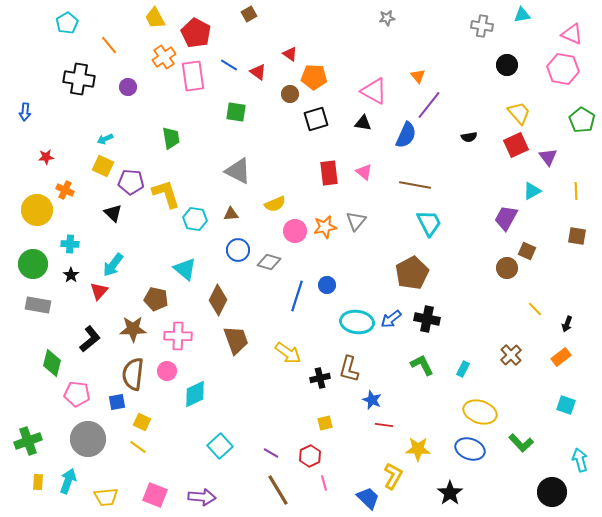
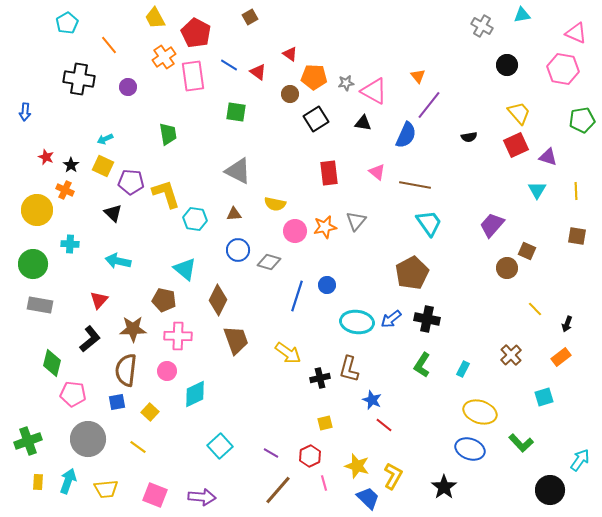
brown square at (249, 14): moved 1 px right, 3 px down
gray star at (387, 18): moved 41 px left, 65 px down
gray cross at (482, 26): rotated 20 degrees clockwise
pink triangle at (572, 34): moved 4 px right, 1 px up
black square at (316, 119): rotated 15 degrees counterclockwise
green pentagon at (582, 120): rotated 30 degrees clockwise
green trapezoid at (171, 138): moved 3 px left, 4 px up
red star at (46, 157): rotated 28 degrees clockwise
purple triangle at (548, 157): rotated 36 degrees counterclockwise
pink triangle at (364, 172): moved 13 px right
cyan triangle at (532, 191): moved 5 px right, 1 px up; rotated 30 degrees counterclockwise
yellow semicircle at (275, 204): rotated 35 degrees clockwise
brown triangle at (231, 214): moved 3 px right
purple trapezoid at (506, 218): moved 14 px left, 7 px down; rotated 12 degrees clockwise
cyan trapezoid at (429, 223): rotated 8 degrees counterclockwise
cyan arrow at (113, 265): moved 5 px right, 4 px up; rotated 65 degrees clockwise
black star at (71, 275): moved 110 px up
red triangle at (99, 291): moved 9 px down
brown pentagon at (156, 299): moved 8 px right, 1 px down
gray rectangle at (38, 305): moved 2 px right
green L-shape at (422, 365): rotated 120 degrees counterclockwise
brown semicircle at (133, 374): moved 7 px left, 4 px up
pink pentagon at (77, 394): moved 4 px left
cyan square at (566, 405): moved 22 px left, 8 px up; rotated 36 degrees counterclockwise
yellow square at (142, 422): moved 8 px right, 10 px up; rotated 18 degrees clockwise
red line at (384, 425): rotated 30 degrees clockwise
yellow star at (418, 449): moved 61 px left, 17 px down; rotated 15 degrees clockwise
cyan arrow at (580, 460): rotated 50 degrees clockwise
brown line at (278, 490): rotated 72 degrees clockwise
black circle at (552, 492): moved 2 px left, 2 px up
black star at (450, 493): moved 6 px left, 6 px up
yellow trapezoid at (106, 497): moved 8 px up
